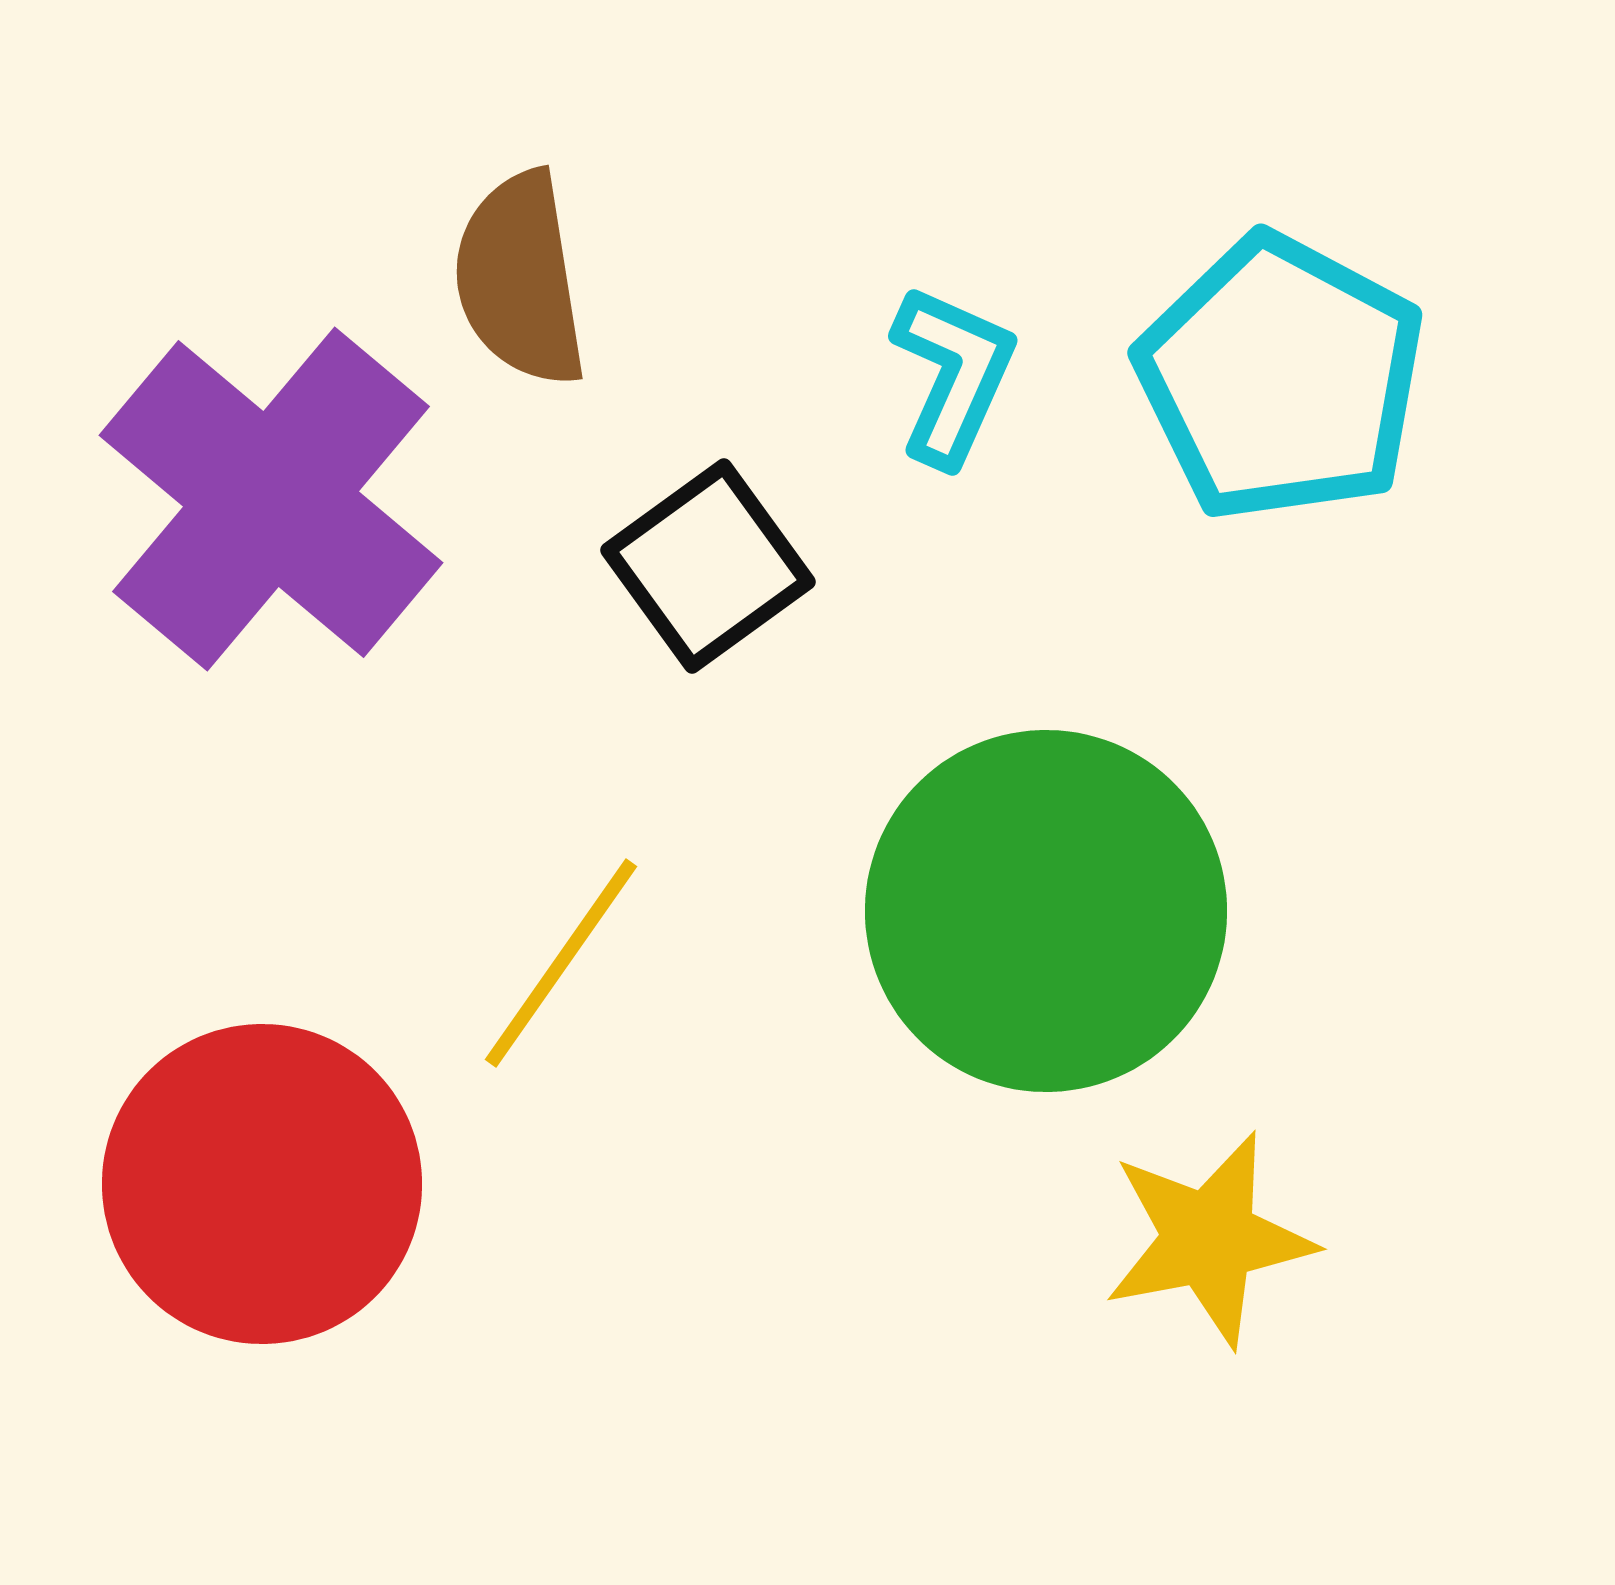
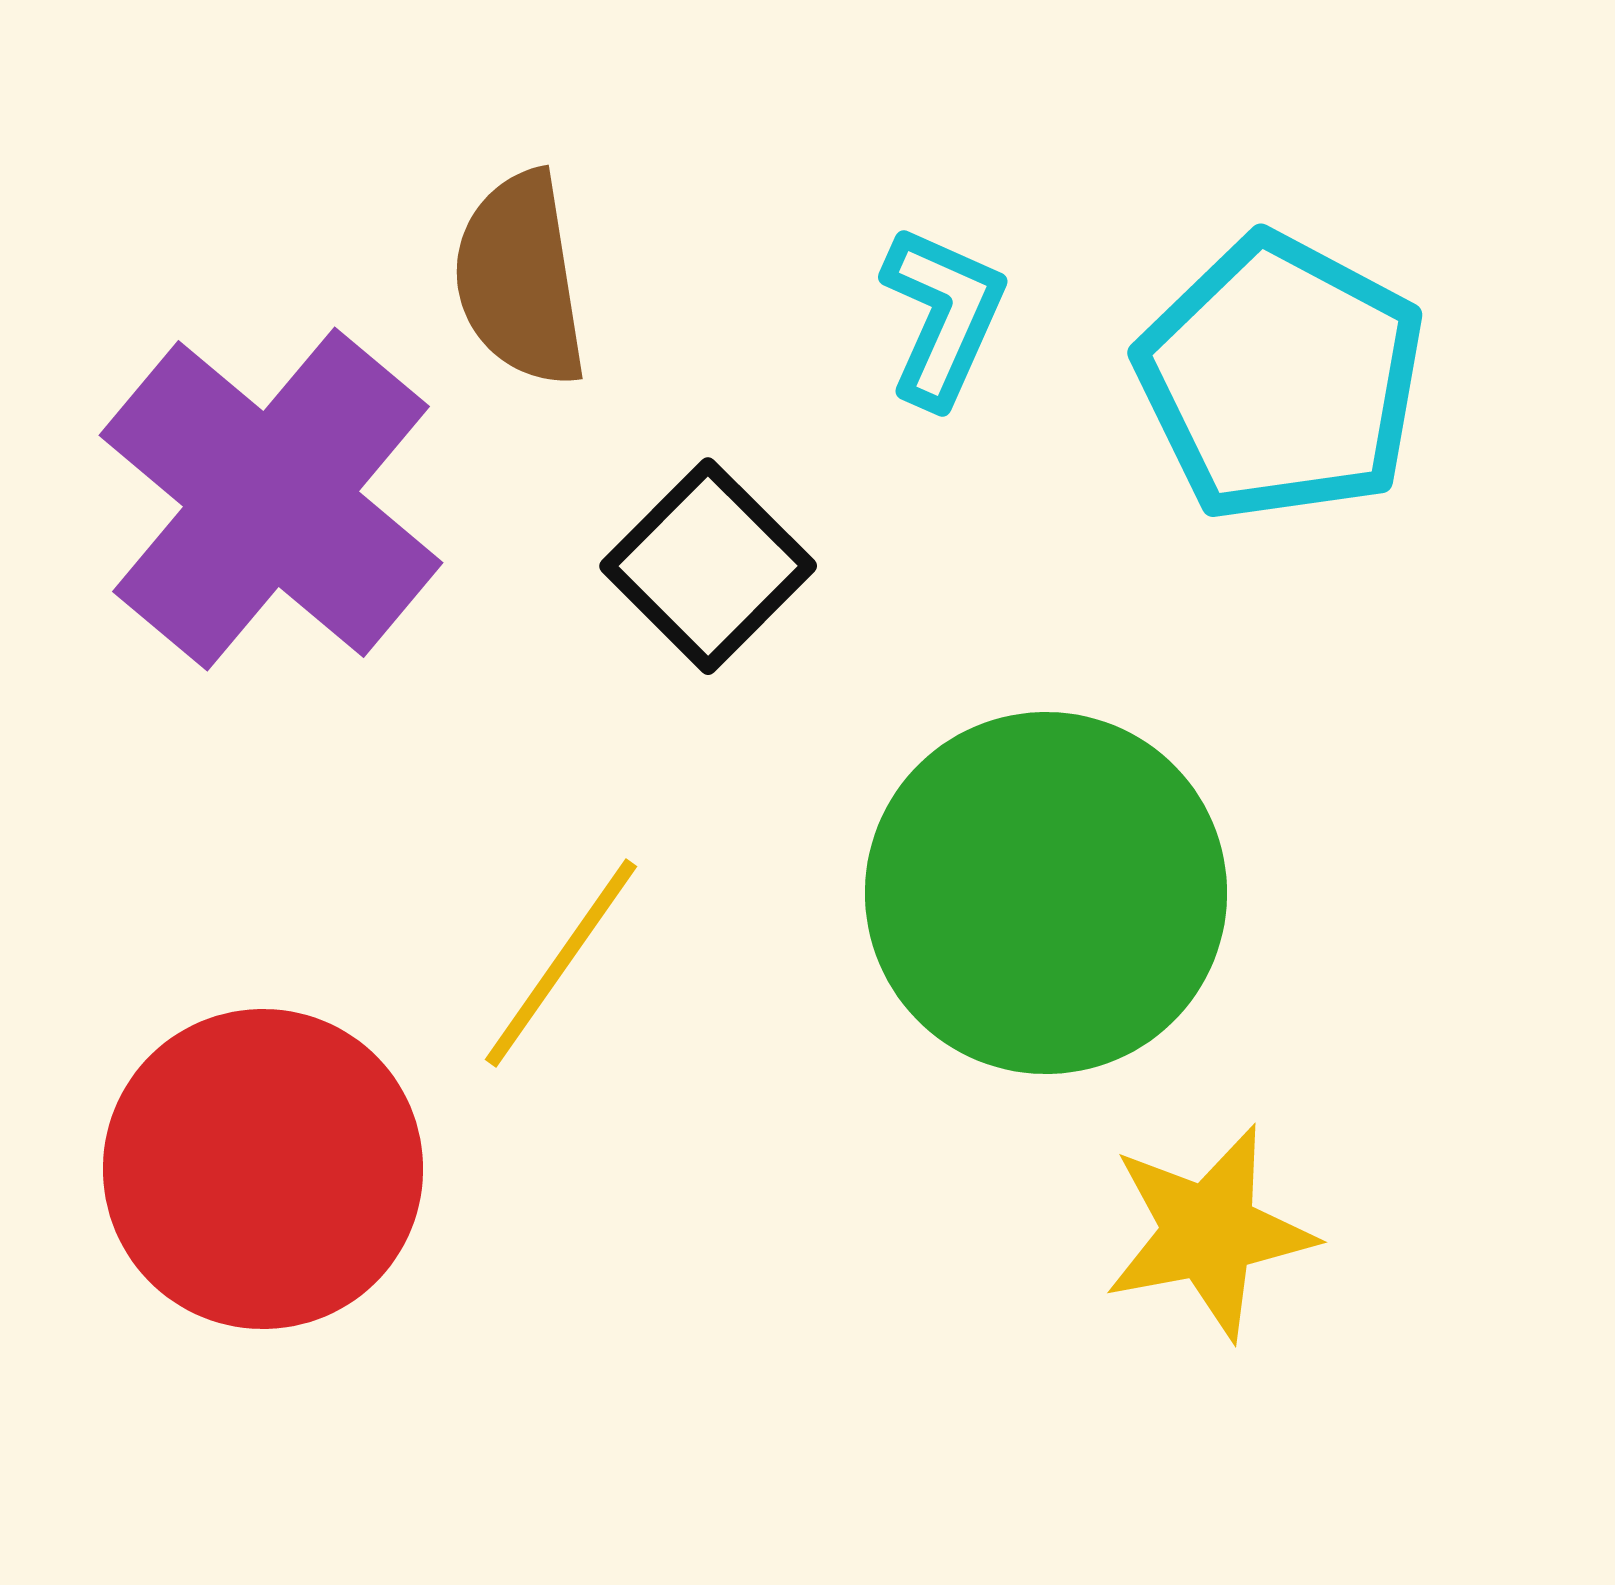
cyan L-shape: moved 10 px left, 59 px up
black square: rotated 9 degrees counterclockwise
green circle: moved 18 px up
red circle: moved 1 px right, 15 px up
yellow star: moved 7 px up
